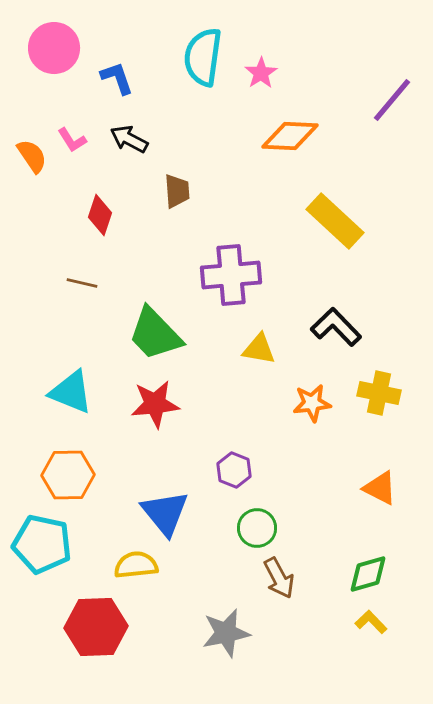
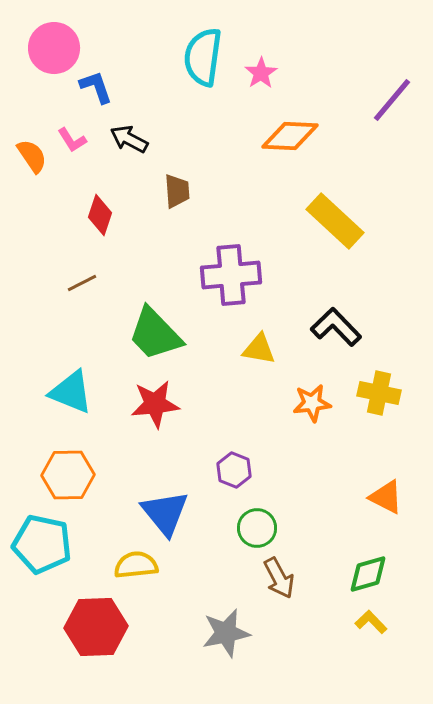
blue L-shape: moved 21 px left, 9 px down
brown line: rotated 40 degrees counterclockwise
orange triangle: moved 6 px right, 9 px down
